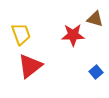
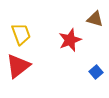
red star: moved 3 px left, 5 px down; rotated 20 degrees counterclockwise
red triangle: moved 12 px left
